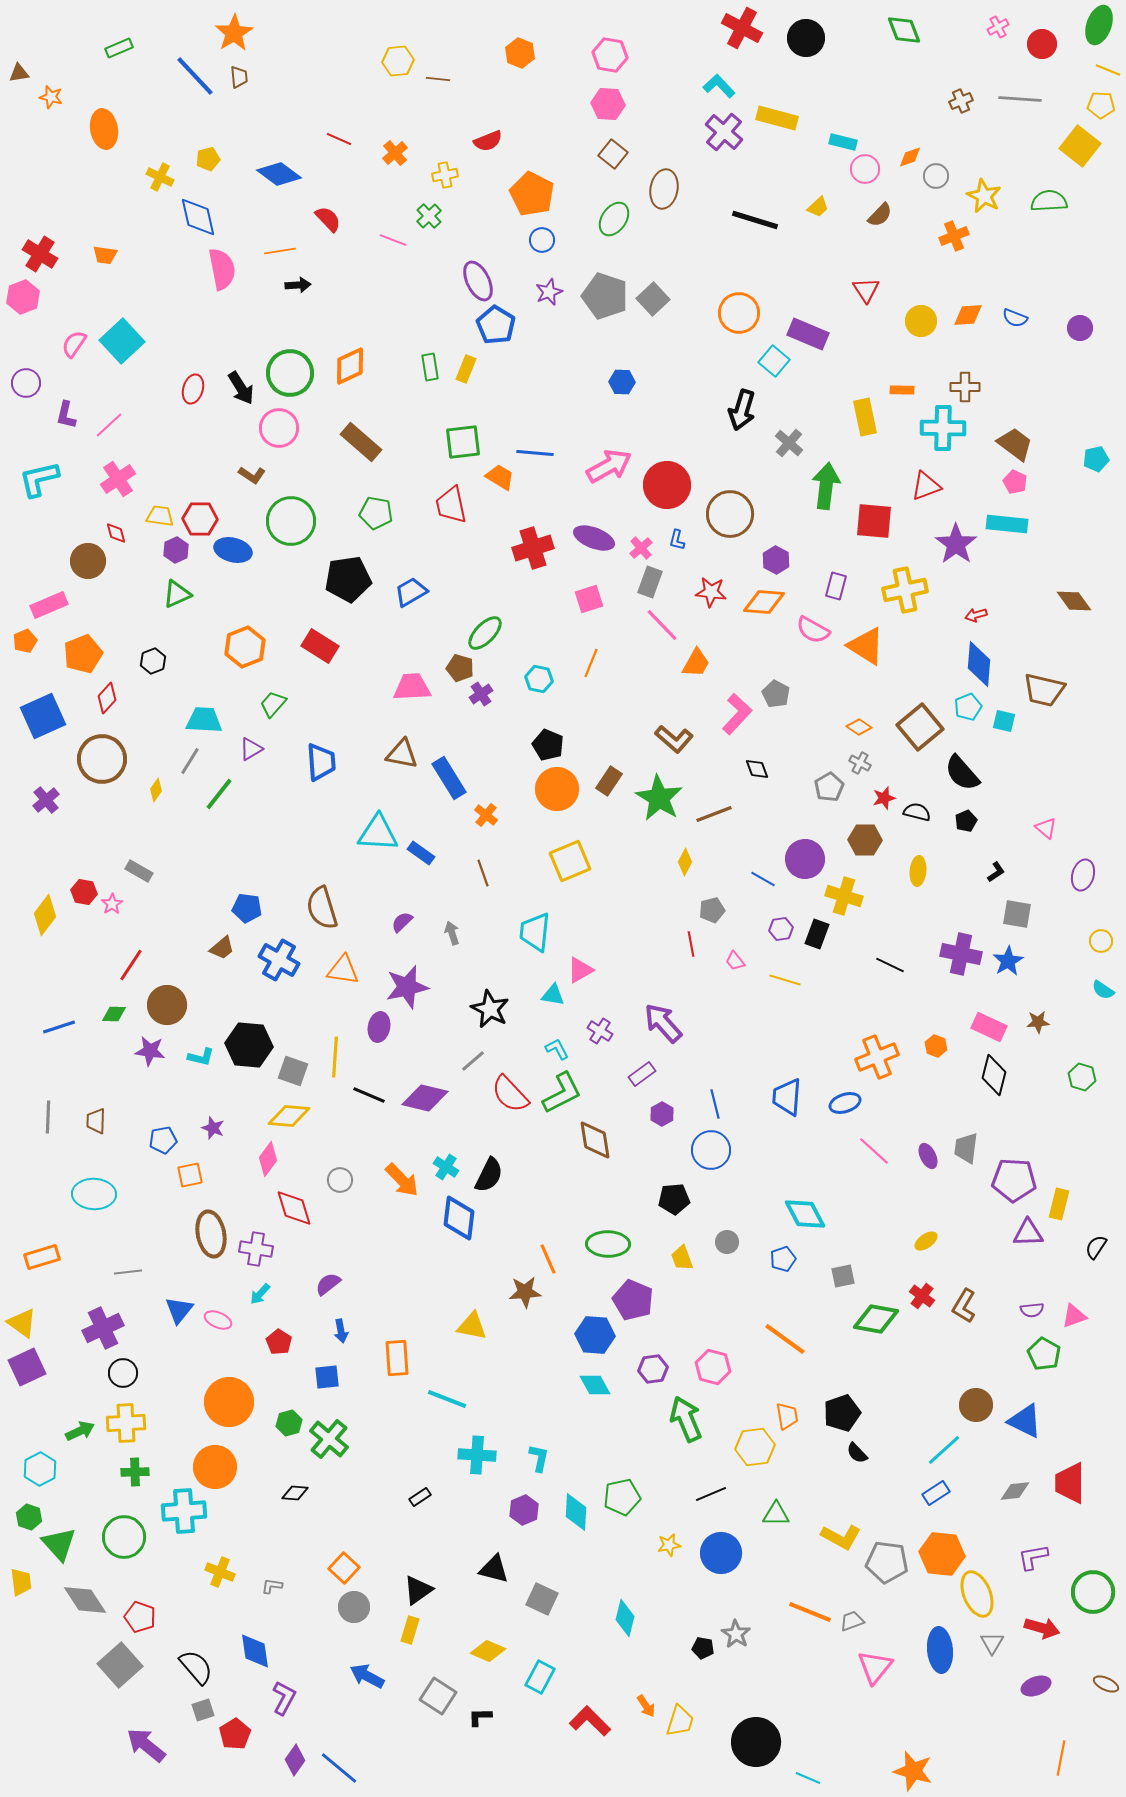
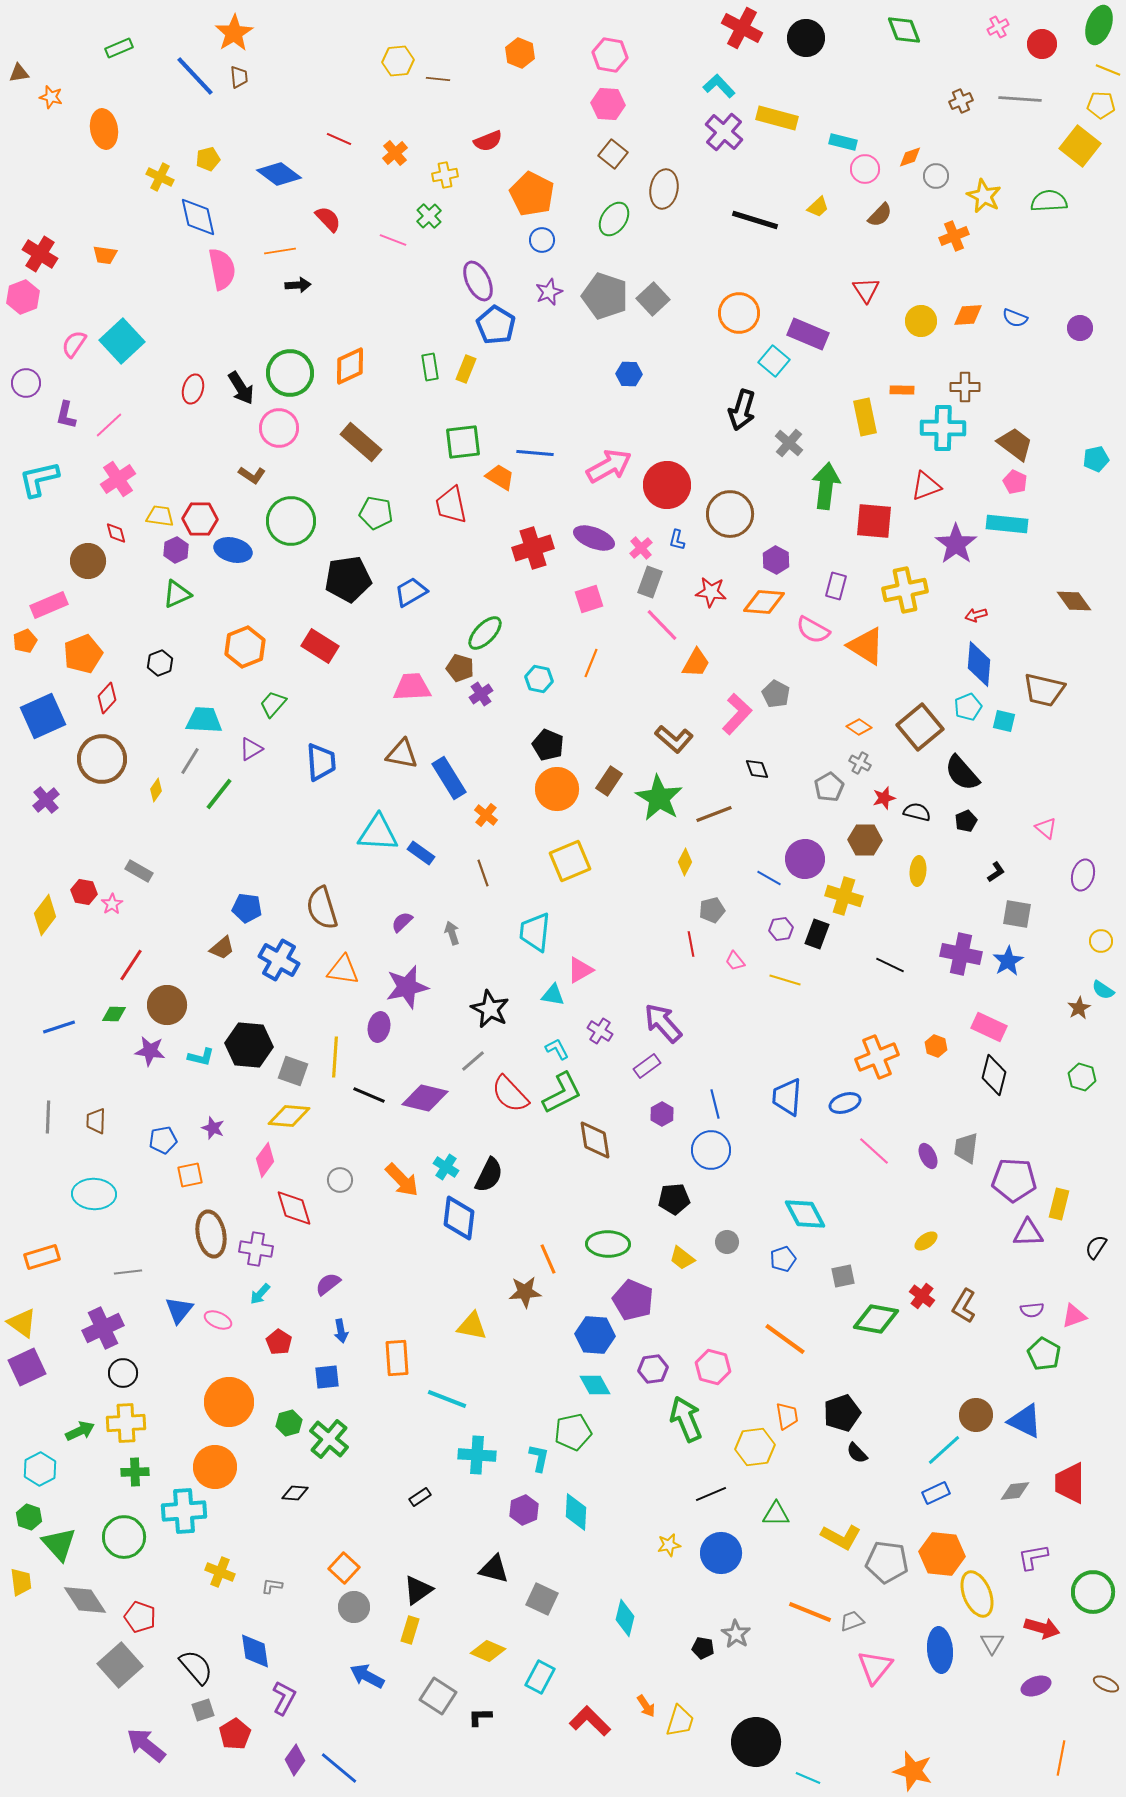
blue hexagon at (622, 382): moved 7 px right, 8 px up
black hexagon at (153, 661): moved 7 px right, 2 px down
blue line at (763, 879): moved 6 px right, 1 px up
brown star at (1038, 1022): moved 41 px right, 14 px up; rotated 25 degrees counterclockwise
purple rectangle at (642, 1074): moved 5 px right, 8 px up
pink diamond at (268, 1159): moved 3 px left, 1 px down
yellow trapezoid at (682, 1258): rotated 32 degrees counterclockwise
brown circle at (976, 1405): moved 10 px down
blue rectangle at (936, 1493): rotated 8 degrees clockwise
green pentagon at (622, 1497): moved 49 px left, 65 px up
